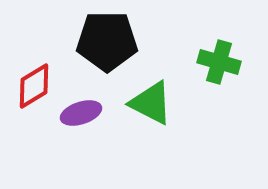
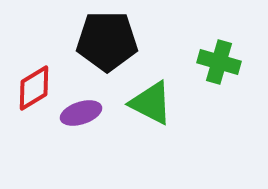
red diamond: moved 2 px down
